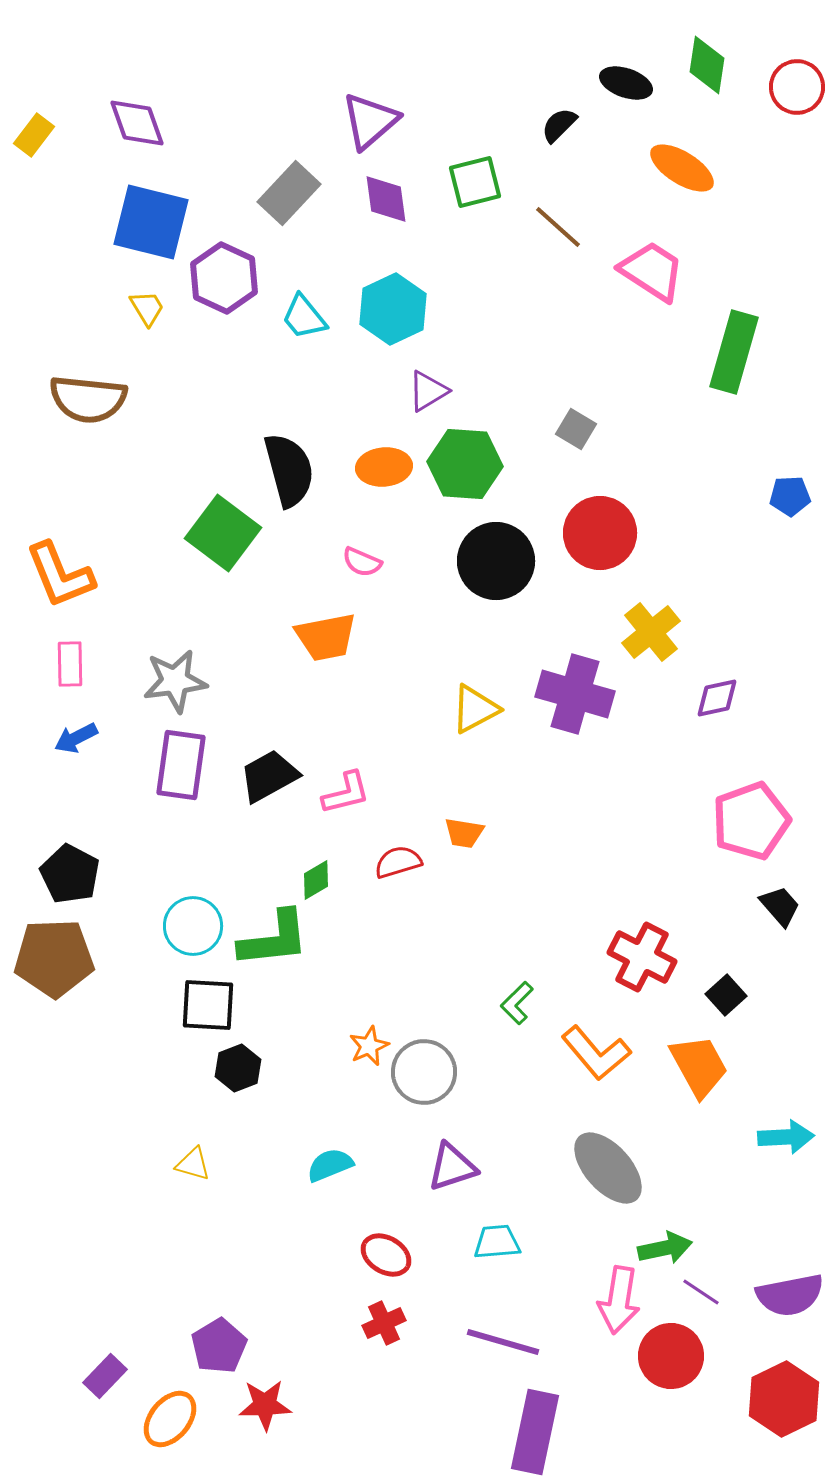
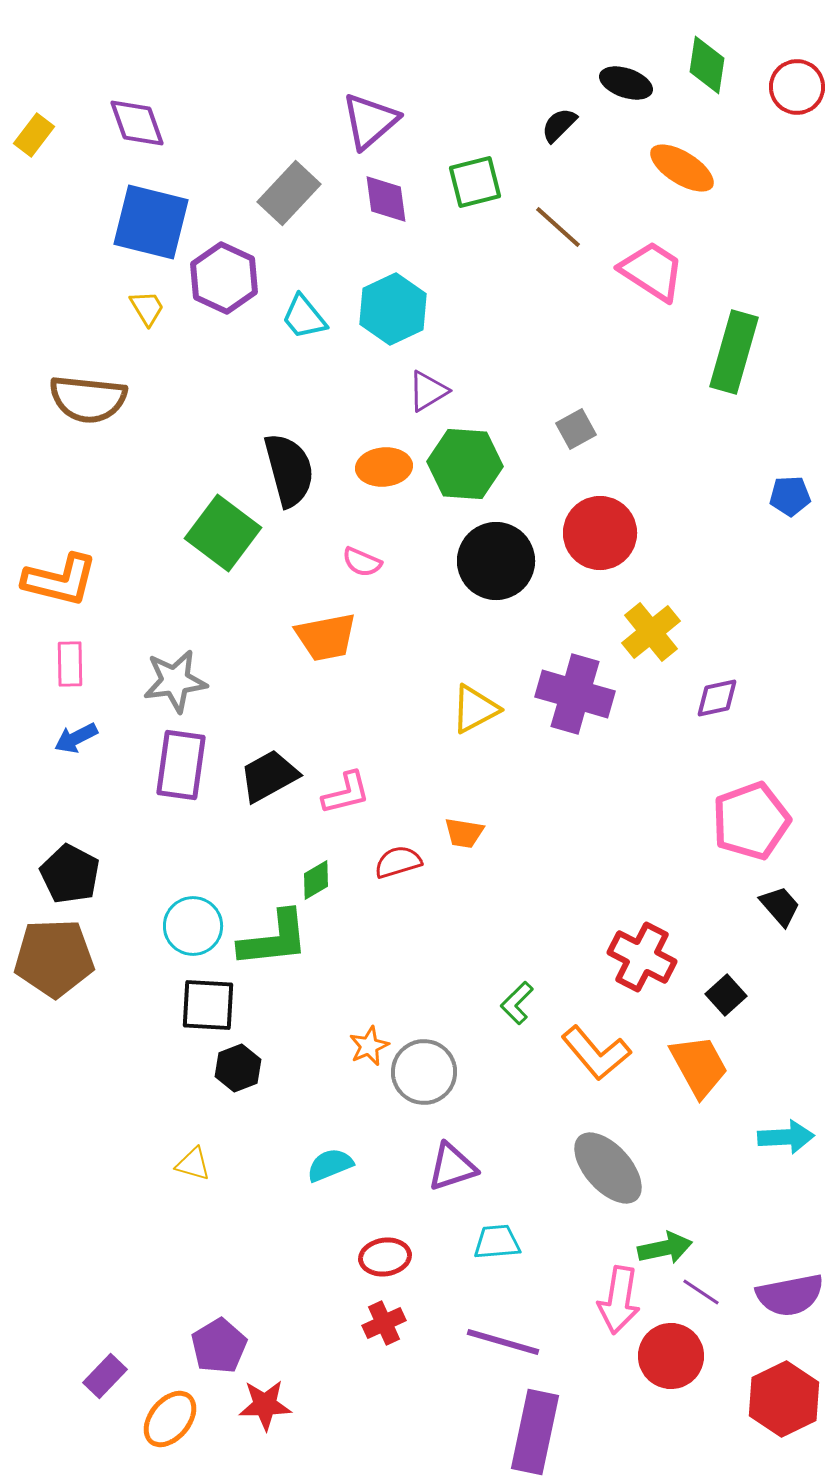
gray square at (576, 429): rotated 30 degrees clockwise
orange L-shape at (60, 575): moved 5 px down; rotated 54 degrees counterclockwise
red ellipse at (386, 1255): moved 1 px left, 2 px down; rotated 39 degrees counterclockwise
